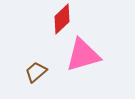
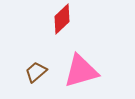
pink triangle: moved 2 px left, 16 px down
